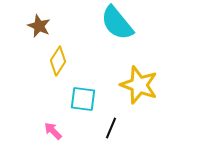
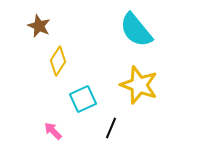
cyan semicircle: moved 19 px right, 7 px down
cyan square: rotated 32 degrees counterclockwise
